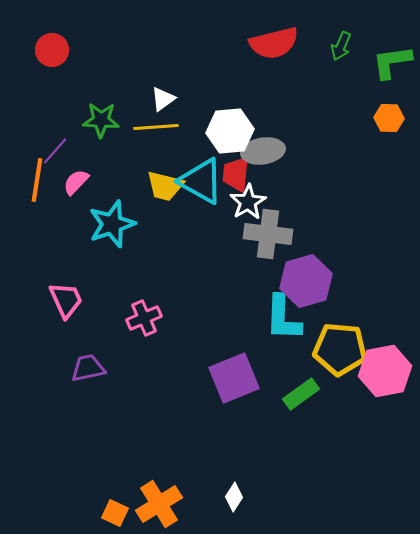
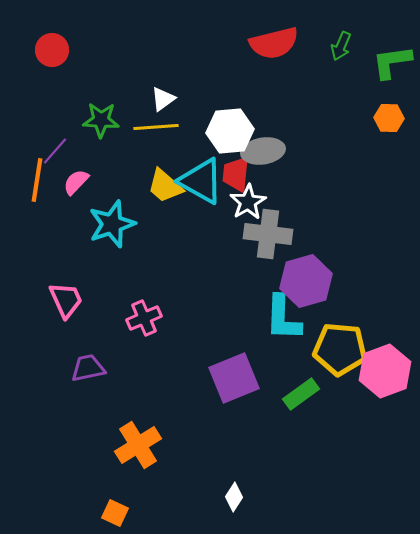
yellow trapezoid: rotated 27 degrees clockwise
pink hexagon: rotated 9 degrees counterclockwise
orange cross: moved 21 px left, 59 px up
